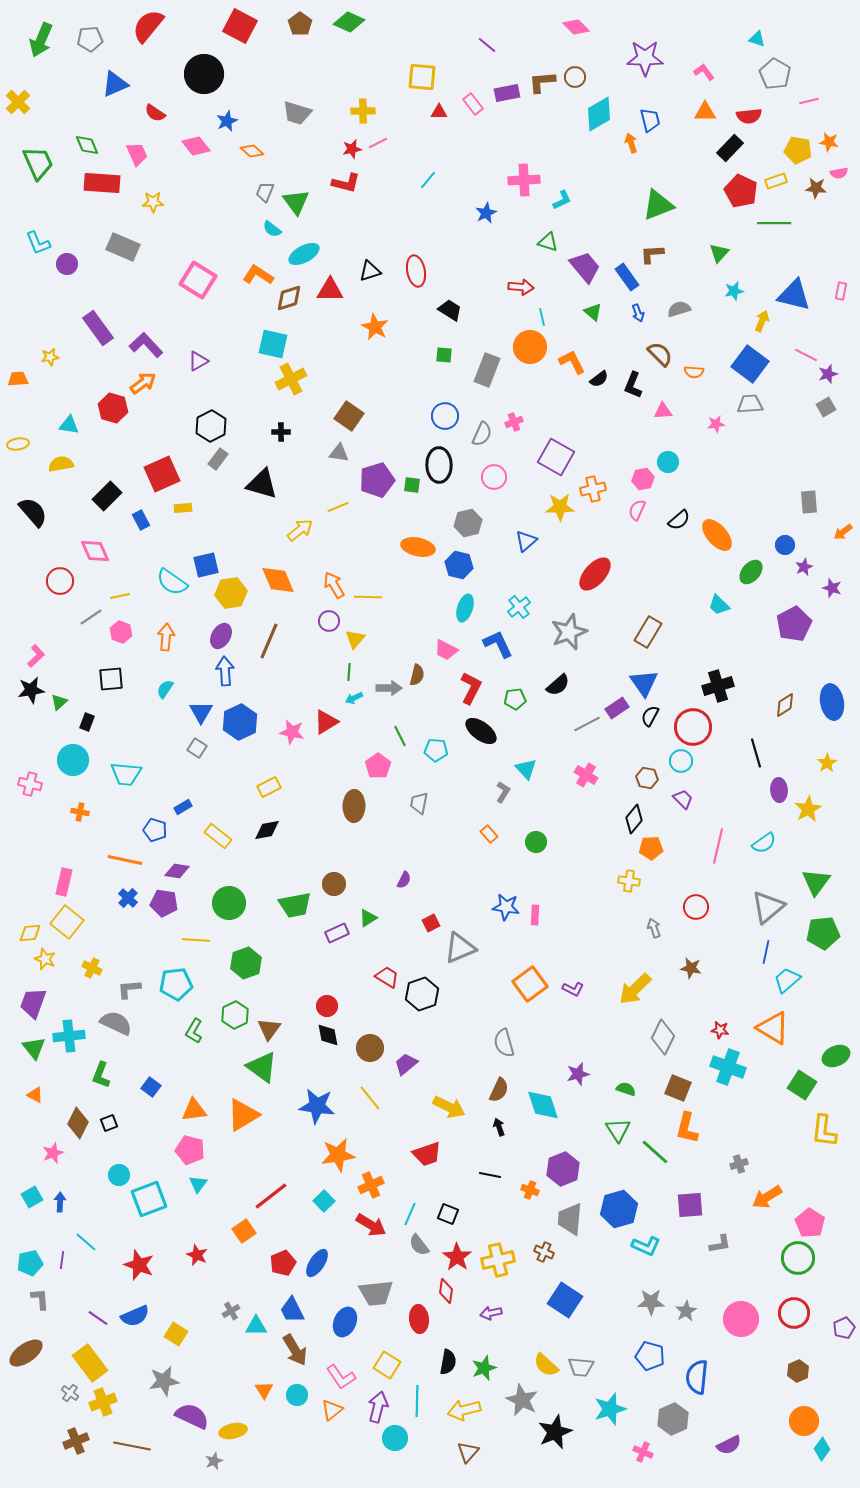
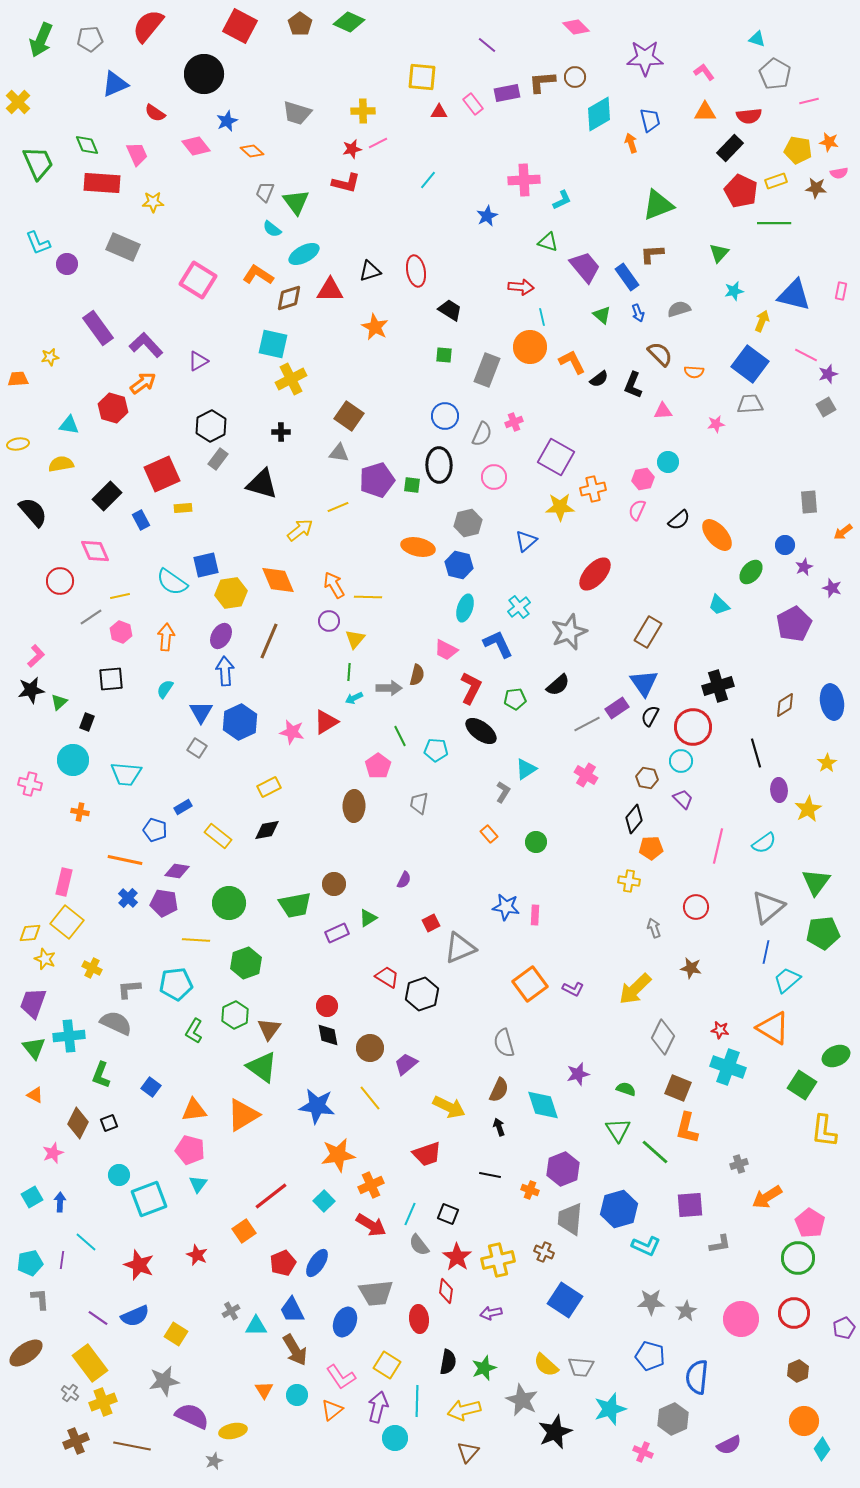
blue star at (486, 213): moved 1 px right, 3 px down
green triangle at (593, 312): moved 9 px right, 3 px down
cyan triangle at (526, 769): rotated 40 degrees clockwise
